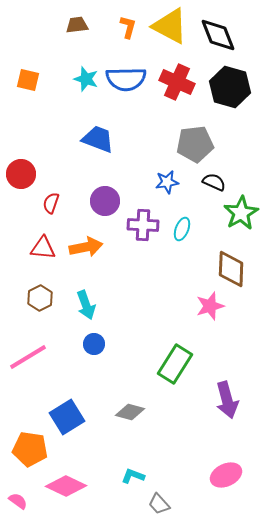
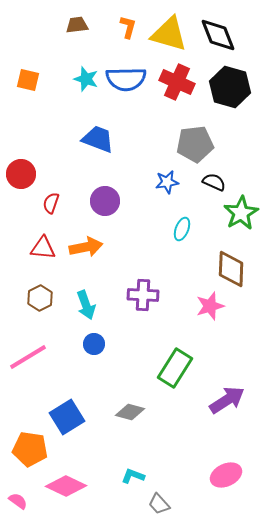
yellow triangle: moved 1 px left, 8 px down; rotated 12 degrees counterclockwise
purple cross: moved 70 px down
green rectangle: moved 4 px down
purple arrow: rotated 108 degrees counterclockwise
